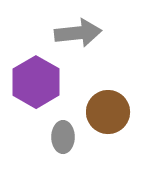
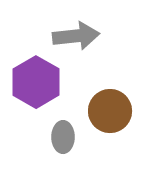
gray arrow: moved 2 px left, 3 px down
brown circle: moved 2 px right, 1 px up
